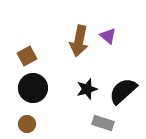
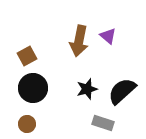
black semicircle: moved 1 px left
